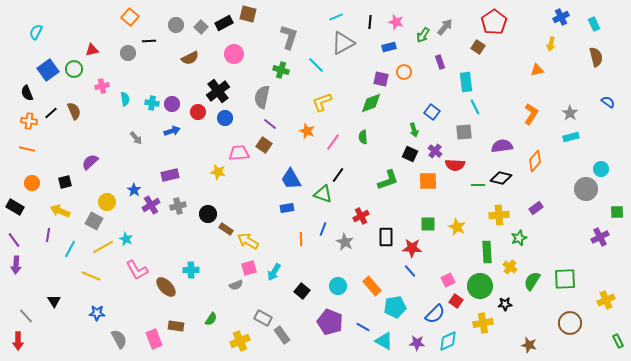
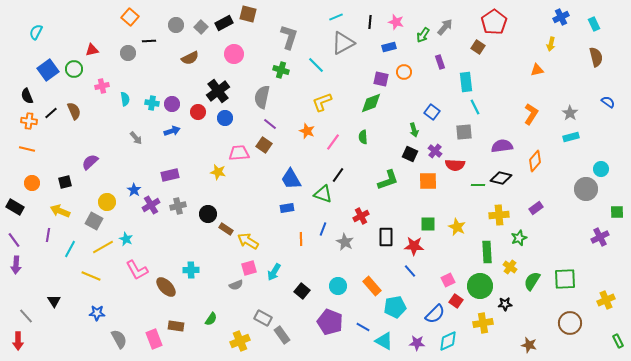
black semicircle at (27, 93): moved 3 px down
red star at (412, 248): moved 2 px right, 2 px up
